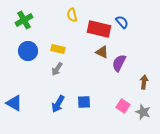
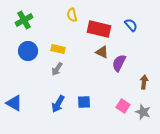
blue semicircle: moved 9 px right, 3 px down
